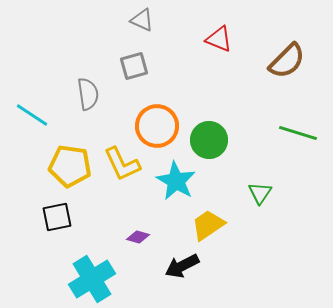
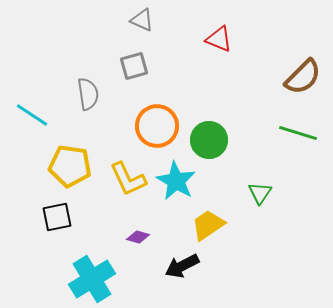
brown semicircle: moved 16 px right, 16 px down
yellow L-shape: moved 6 px right, 15 px down
